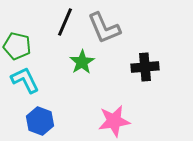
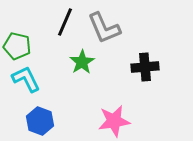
cyan L-shape: moved 1 px right, 1 px up
